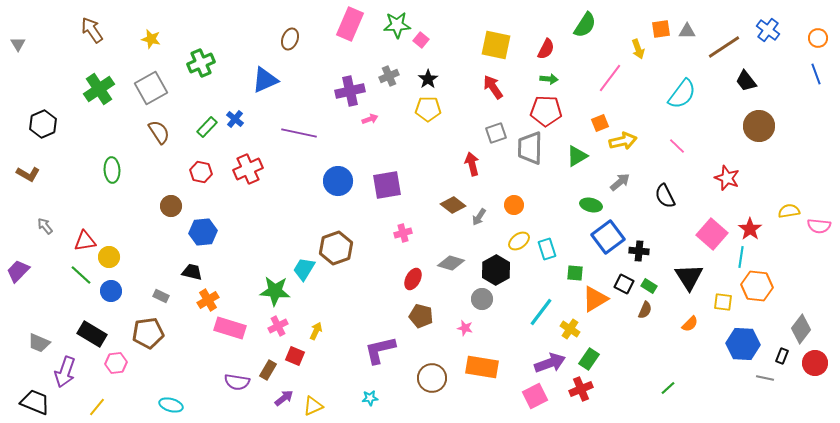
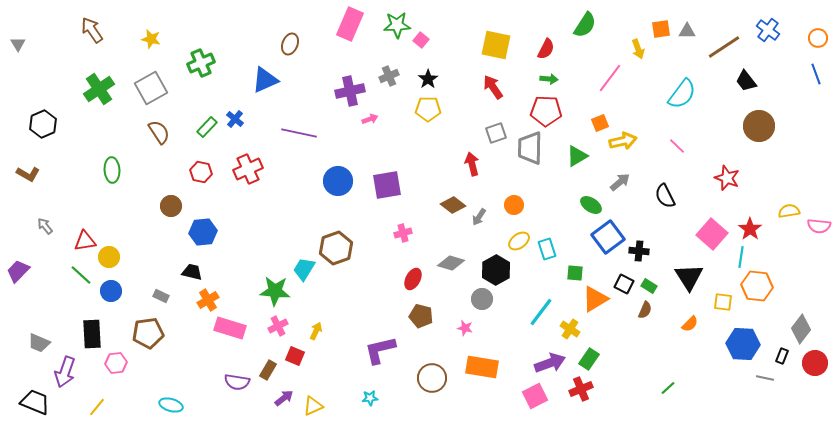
brown ellipse at (290, 39): moved 5 px down
green ellipse at (591, 205): rotated 20 degrees clockwise
black rectangle at (92, 334): rotated 56 degrees clockwise
